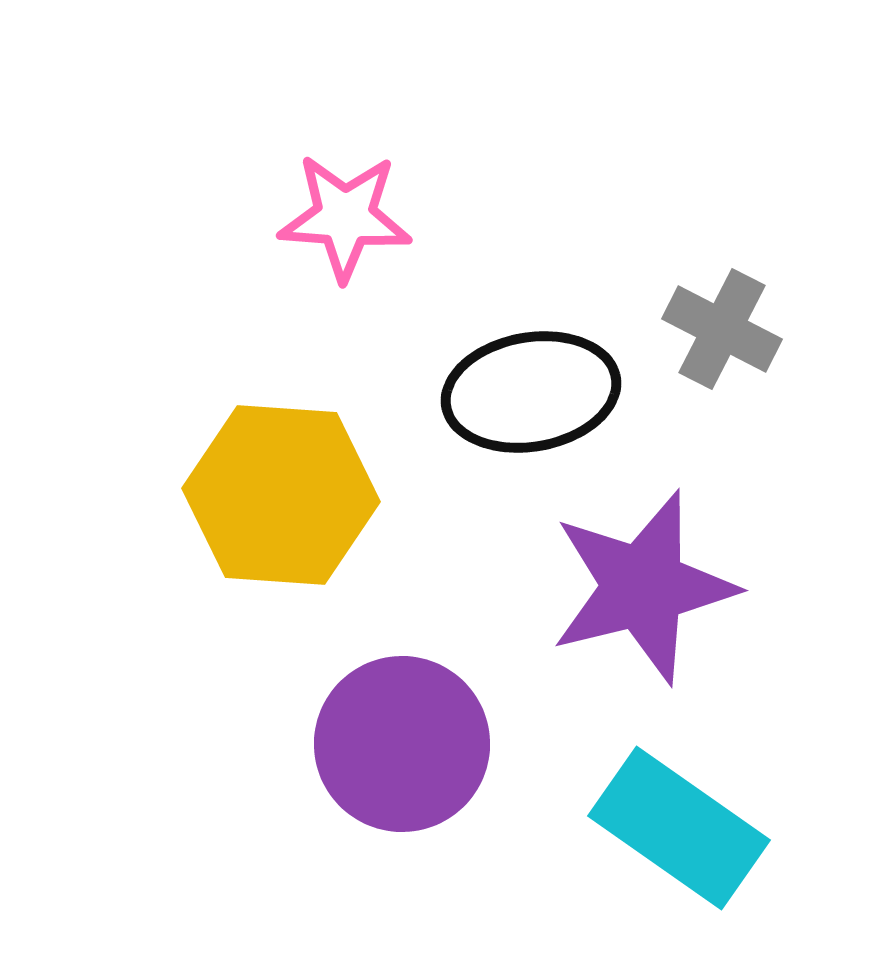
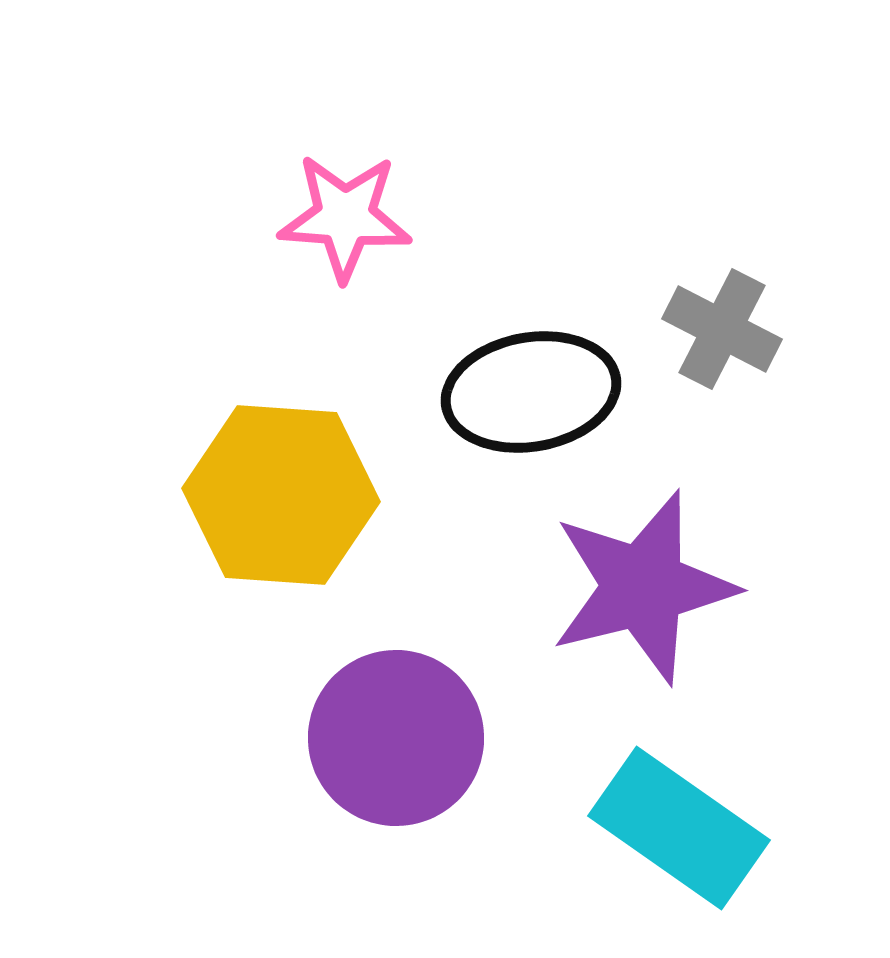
purple circle: moved 6 px left, 6 px up
